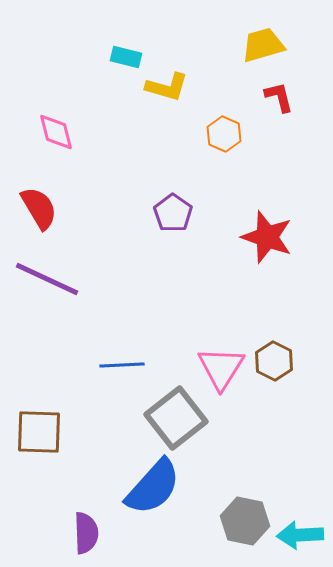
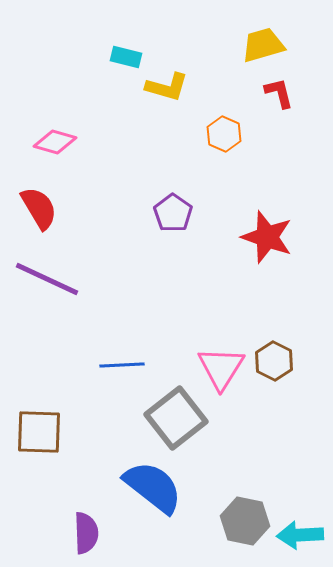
red L-shape: moved 4 px up
pink diamond: moved 1 px left, 10 px down; rotated 60 degrees counterclockwise
blue semicircle: rotated 94 degrees counterclockwise
